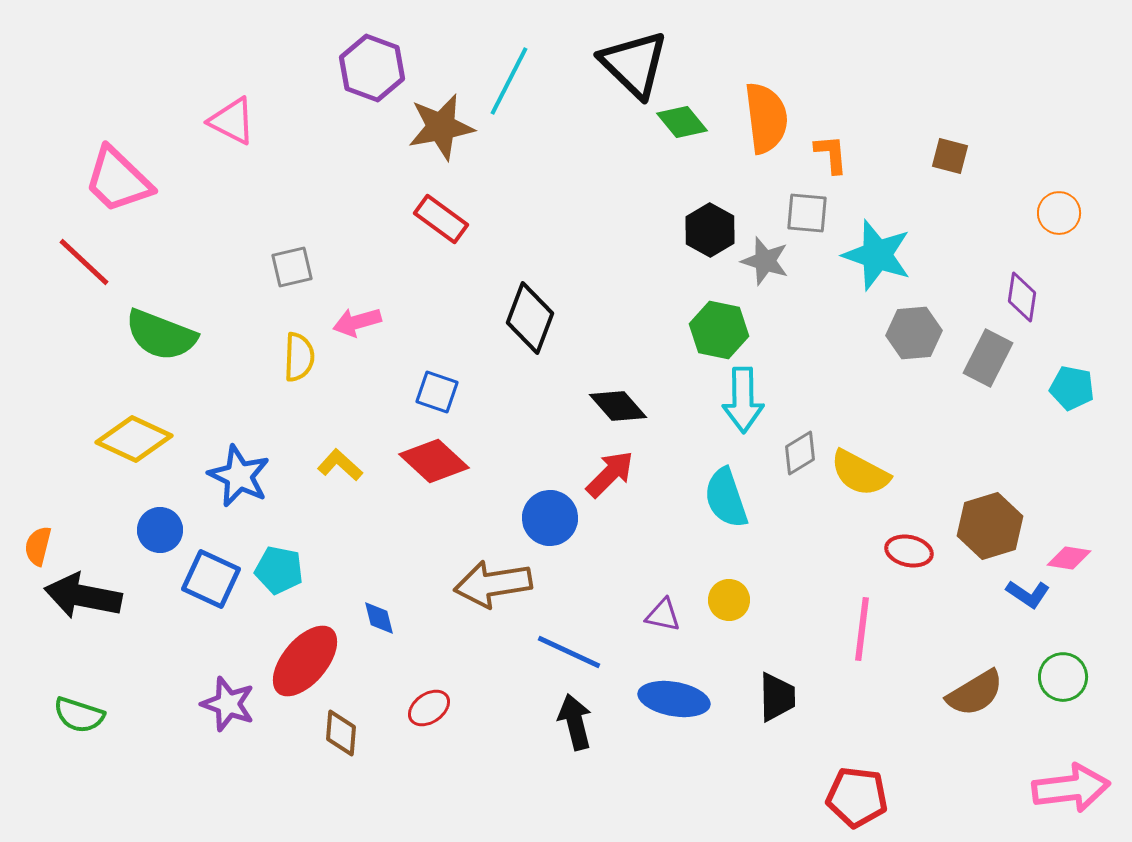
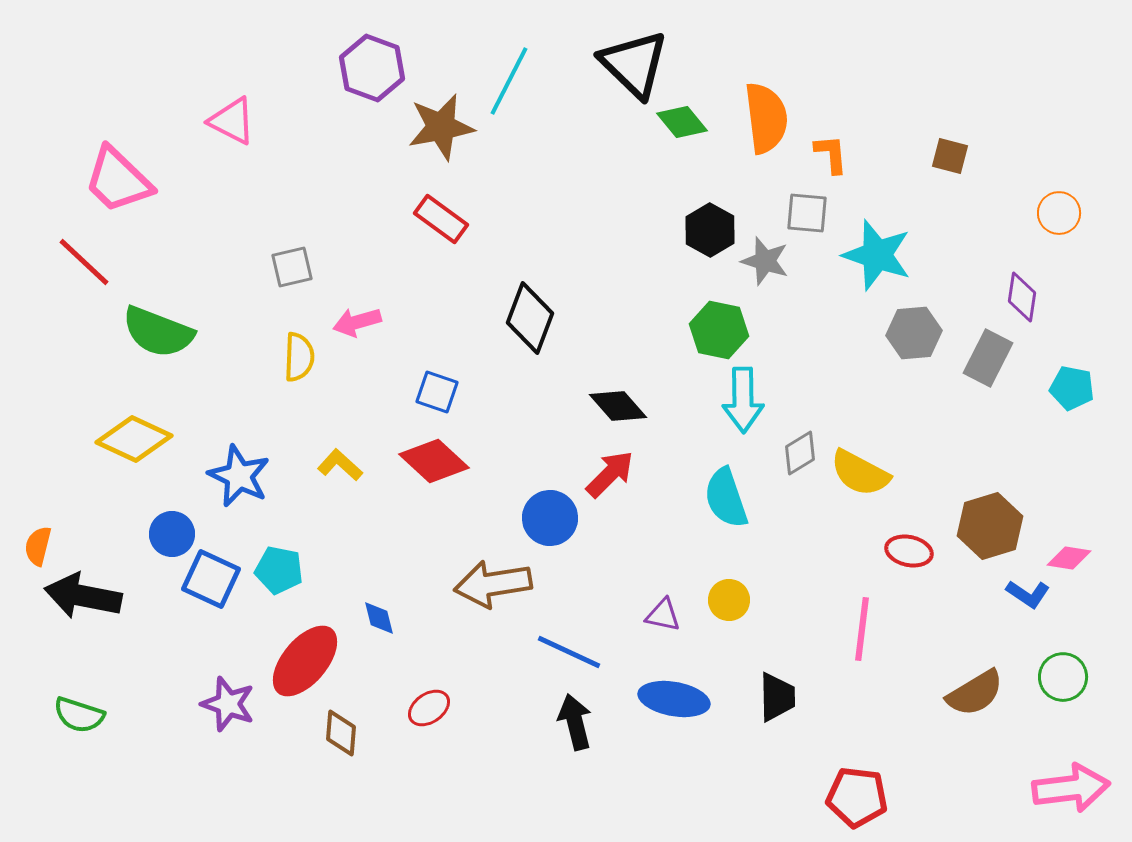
green semicircle at (161, 335): moved 3 px left, 3 px up
blue circle at (160, 530): moved 12 px right, 4 px down
